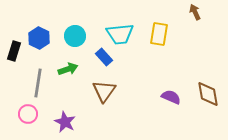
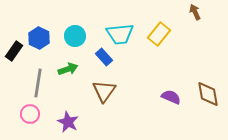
yellow rectangle: rotated 30 degrees clockwise
black rectangle: rotated 18 degrees clockwise
pink circle: moved 2 px right
purple star: moved 3 px right
